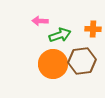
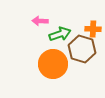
green arrow: moved 1 px up
brown hexagon: moved 12 px up; rotated 24 degrees clockwise
